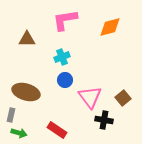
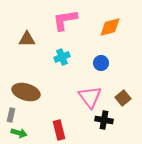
blue circle: moved 36 px right, 17 px up
red rectangle: moved 2 px right; rotated 42 degrees clockwise
